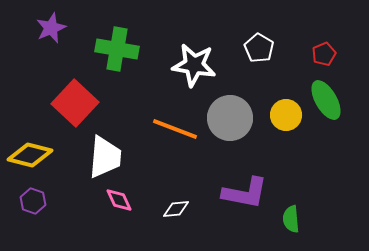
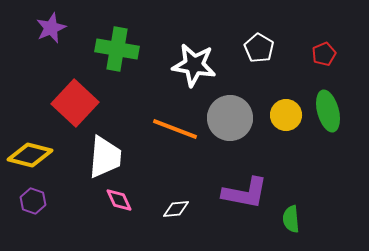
green ellipse: moved 2 px right, 11 px down; rotated 15 degrees clockwise
